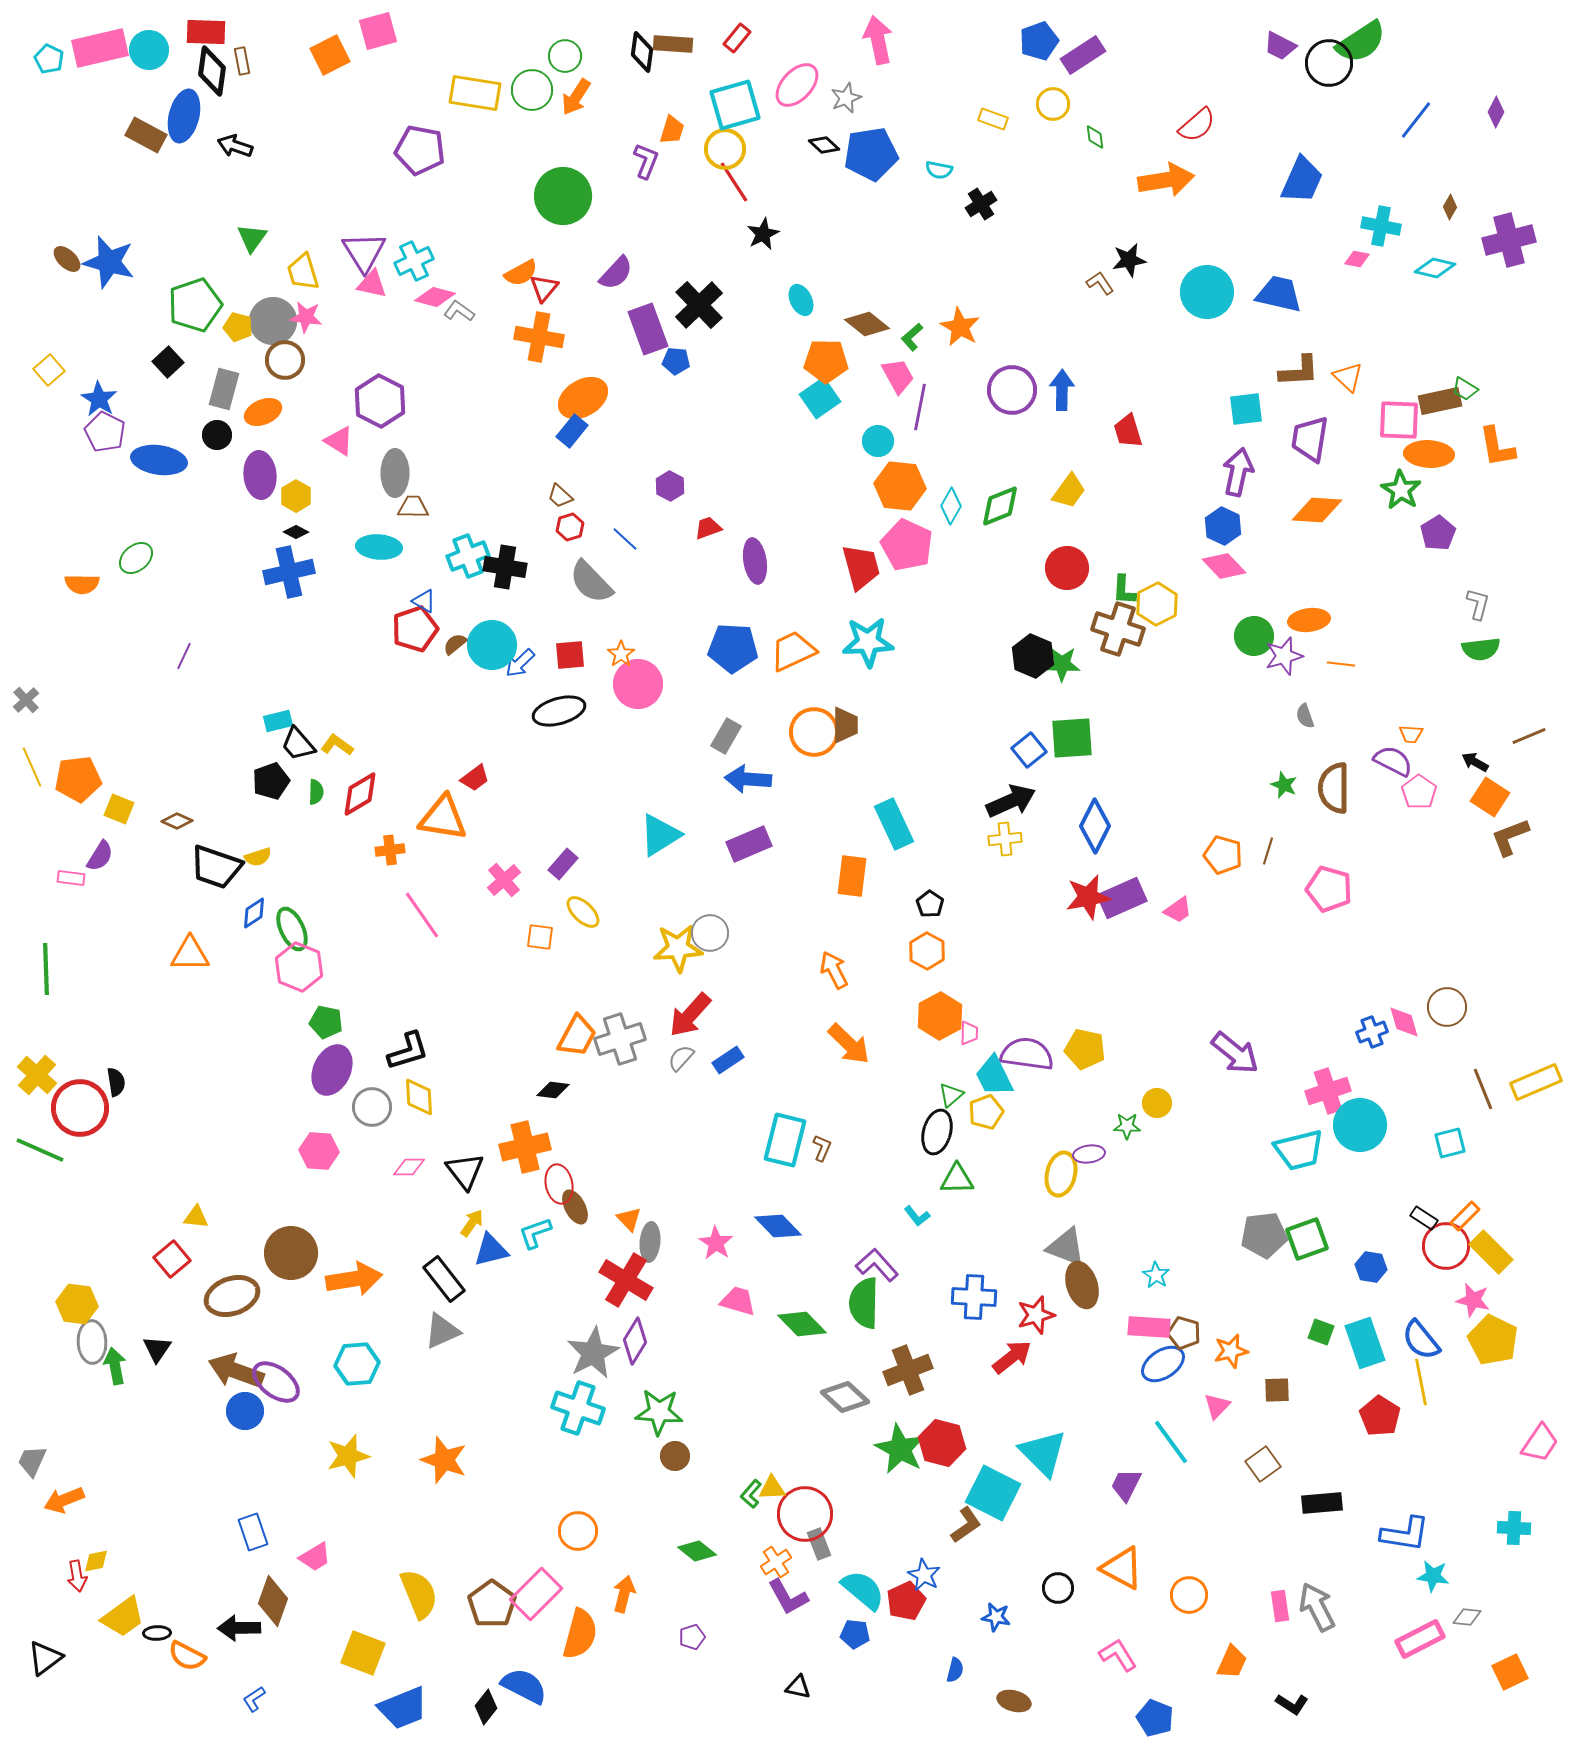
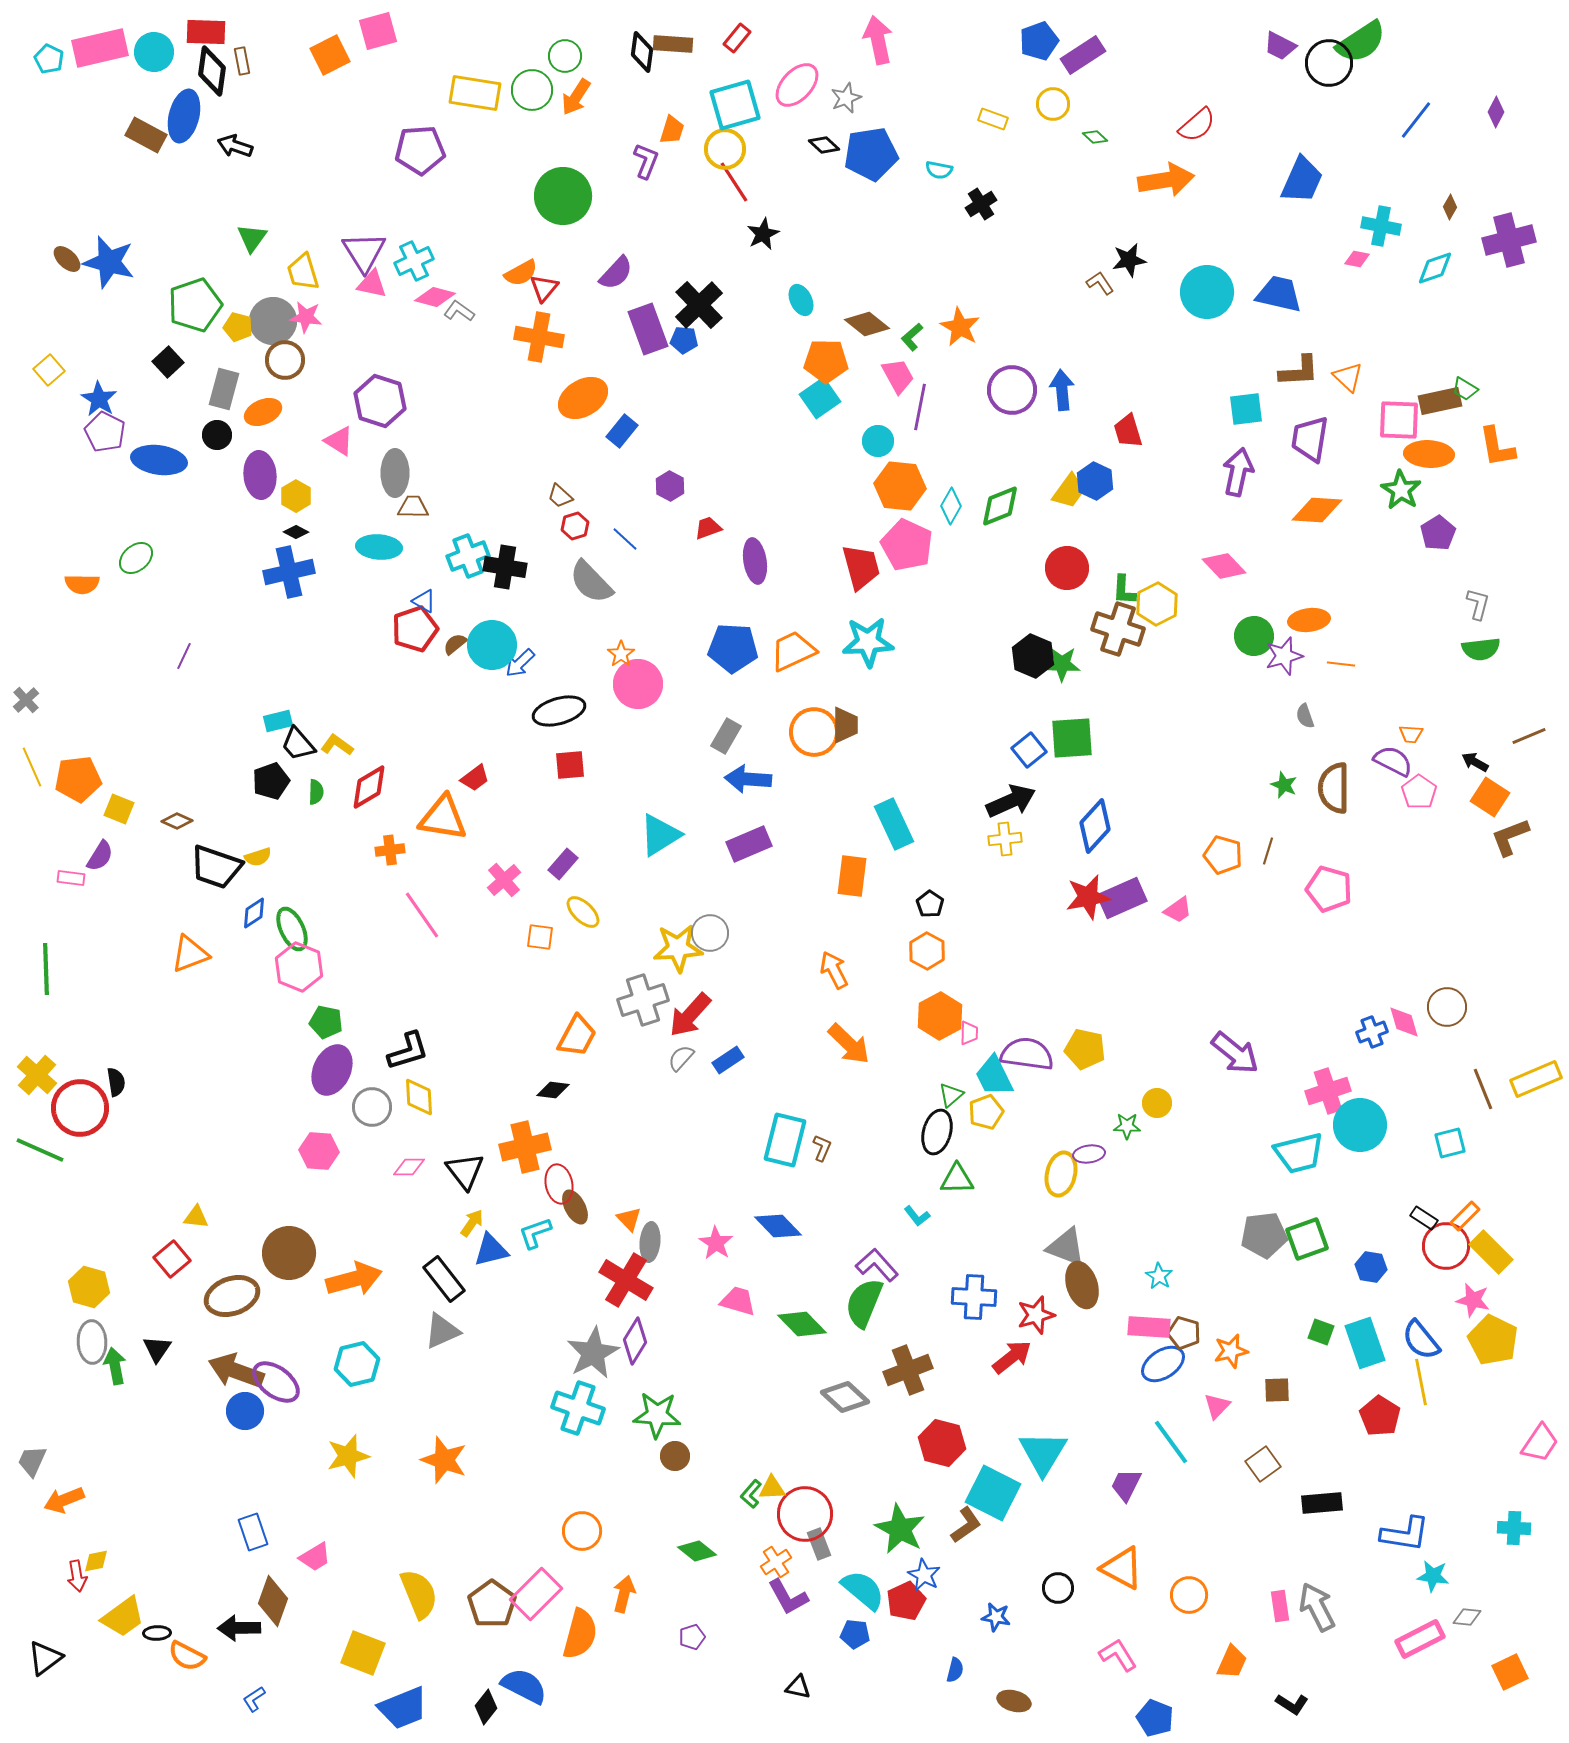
cyan circle at (149, 50): moved 5 px right, 2 px down
green diamond at (1095, 137): rotated 40 degrees counterclockwise
purple pentagon at (420, 150): rotated 15 degrees counterclockwise
cyan diamond at (1435, 268): rotated 33 degrees counterclockwise
blue pentagon at (676, 361): moved 8 px right, 21 px up
blue arrow at (1062, 390): rotated 6 degrees counterclockwise
purple hexagon at (380, 401): rotated 9 degrees counterclockwise
blue rectangle at (572, 431): moved 50 px right
blue hexagon at (1223, 526): moved 128 px left, 45 px up
red hexagon at (570, 527): moved 5 px right, 1 px up
red square at (570, 655): moved 110 px down
red diamond at (360, 794): moved 9 px right, 7 px up
blue diamond at (1095, 826): rotated 16 degrees clockwise
orange triangle at (190, 954): rotated 21 degrees counterclockwise
gray cross at (620, 1039): moved 23 px right, 39 px up
yellow rectangle at (1536, 1082): moved 3 px up
cyan trapezoid at (1299, 1150): moved 3 px down
brown circle at (291, 1253): moved 2 px left
cyan star at (1156, 1275): moved 3 px right, 1 px down
orange arrow at (354, 1279): rotated 6 degrees counterclockwise
green semicircle at (864, 1303): rotated 21 degrees clockwise
yellow hexagon at (77, 1304): moved 12 px right, 17 px up; rotated 9 degrees clockwise
cyan hexagon at (357, 1364): rotated 9 degrees counterclockwise
green star at (659, 1412): moved 2 px left, 3 px down
green star at (900, 1449): moved 80 px down
cyan triangle at (1043, 1453): rotated 16 degrees clockwise
orange circle at (578, 1531): moved 4 px right
